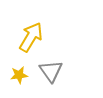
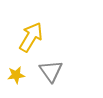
yellow star: moved 3 px left
